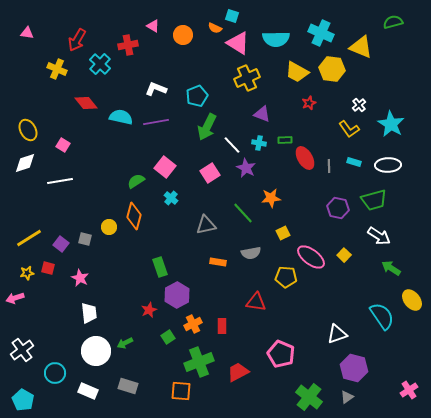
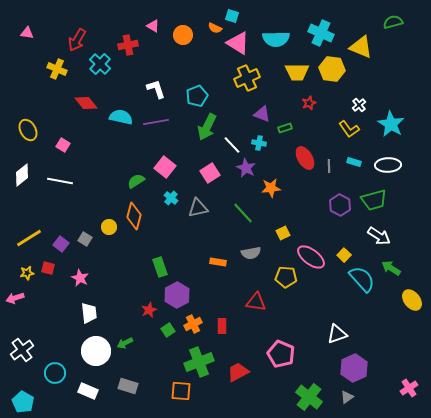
yellow trapezoid at (297, 72): rotated 30 degrees counterclockwise
white L-shape at (156, 89): rotated 50 degrees clockwise
green rectangle at (285, 140): moved 12 px up; rotated 16 degrees counterclockwise
white diamond at (25, 163): moved 3 px left, 12 px down; rotated 20 degrees counterclockwise
white line at (60, 181): rotated 20 degrees clockwise
orange star at (271, 198): moved 10 px up
purple hexagon at (338, 208): moved 2 px right, 3 px up; rotated 15 degrees clockwise
gray triangle at (206, 225): moved 8 px left, 17 px up
gray square at (85, 239): rotated 16 degrees clockwise
cyan semicircle at (382, 316): moved 20 px left, 37 px up; rotated 8 degrees counterclockwise
green square at (168, 337): moved 7 px up
purple hexagon at (354, 368): rotated 20 degrees clockwise
pink cross at (409, 390): moved 2 px up
cyan pentagon at (23, 400): moved 2 px down
